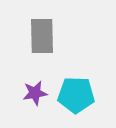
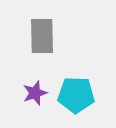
purple star: rotated 10 degrees counterclockwise
